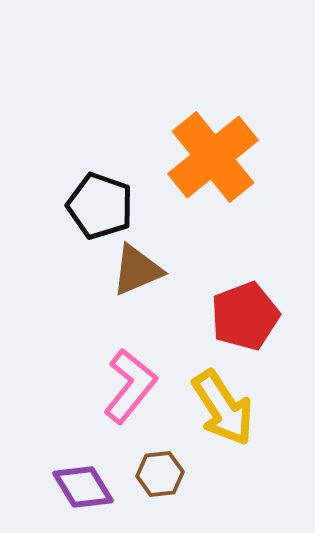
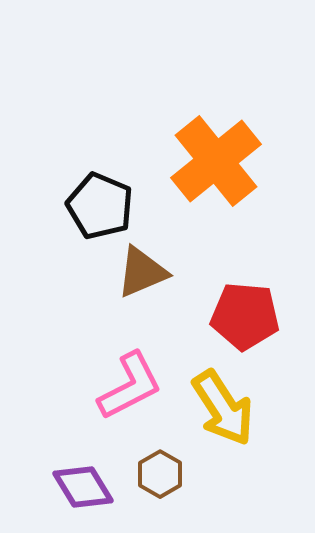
orange cross: moved 3 px right, 4 px down
black pentagon: rotated 4 degrees clockwise
brown triangle: moved 5 px right, 2 px down
red pentagon: rotated 26 degrees clockwise
pink L-shape: rotated 24 degrees clockwise
brown hexagon: rotated 24 degrees counterclockwise
